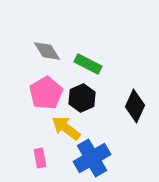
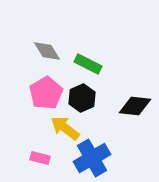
black diamond: rotated 72 degrees clockwise
yellow arrow: moved 1 px left
pink rectangle: rotated 66 degrees counterclockwise
